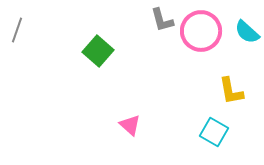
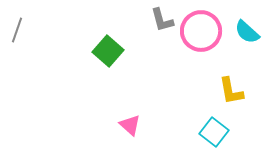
green square: moved 10 px right
cyan square: rotated 8 degrees clockwise
